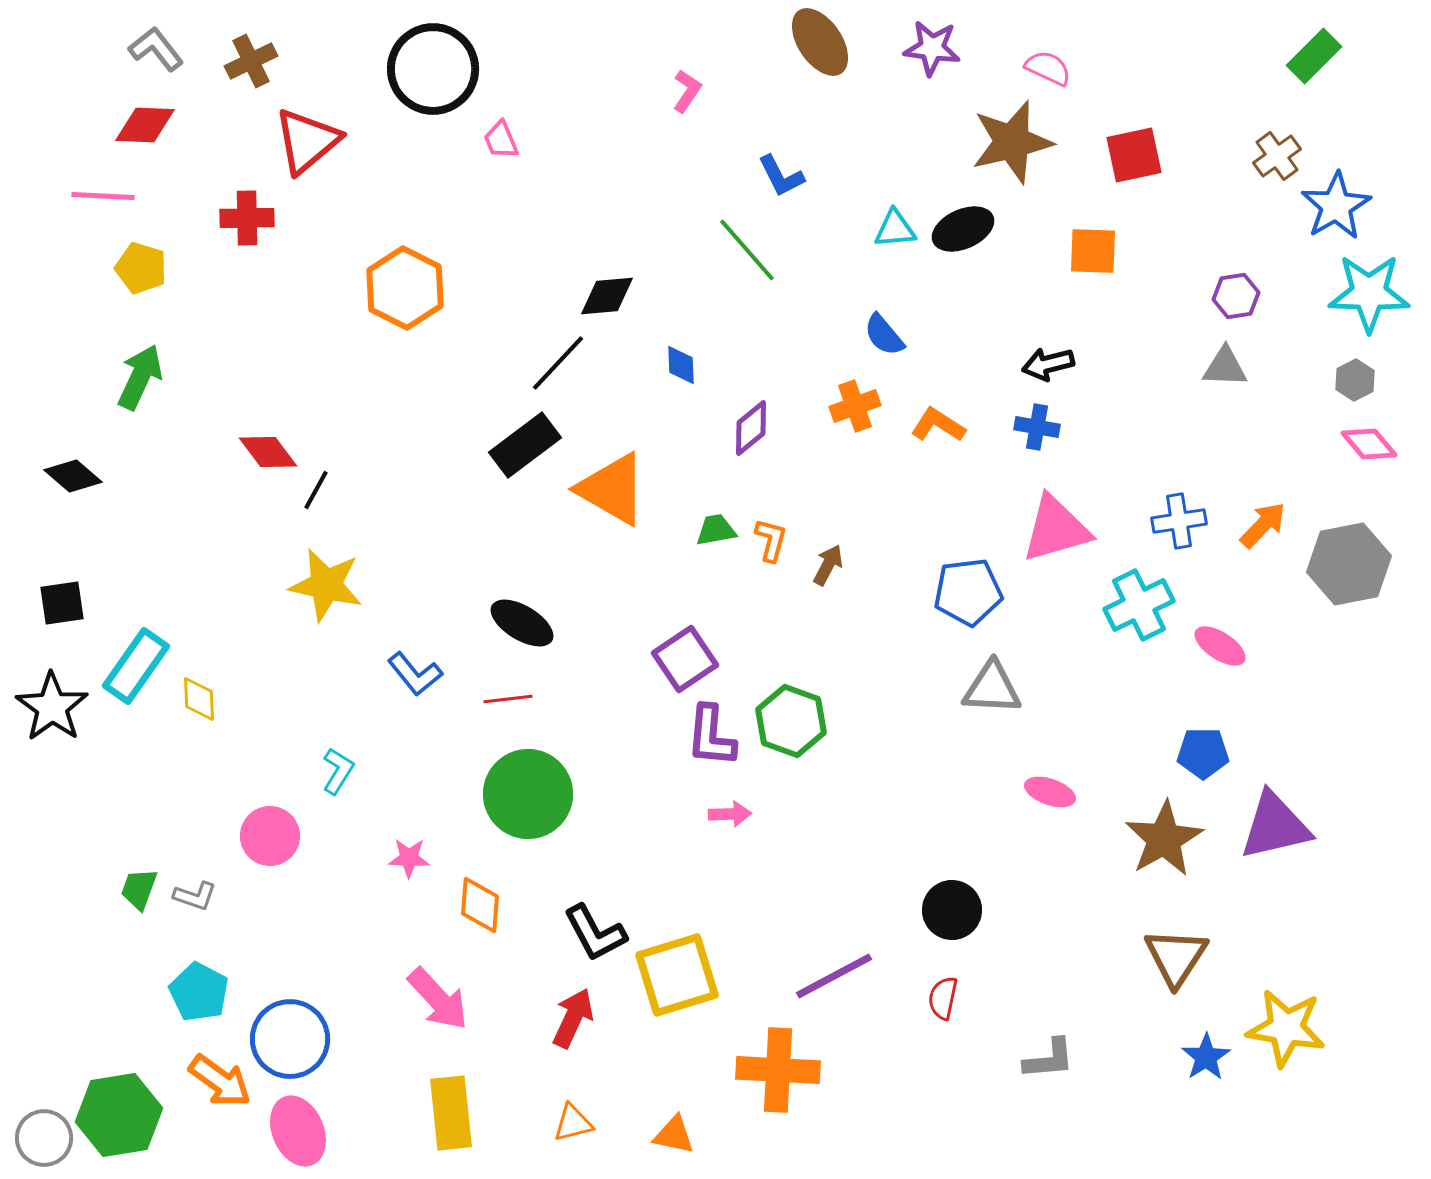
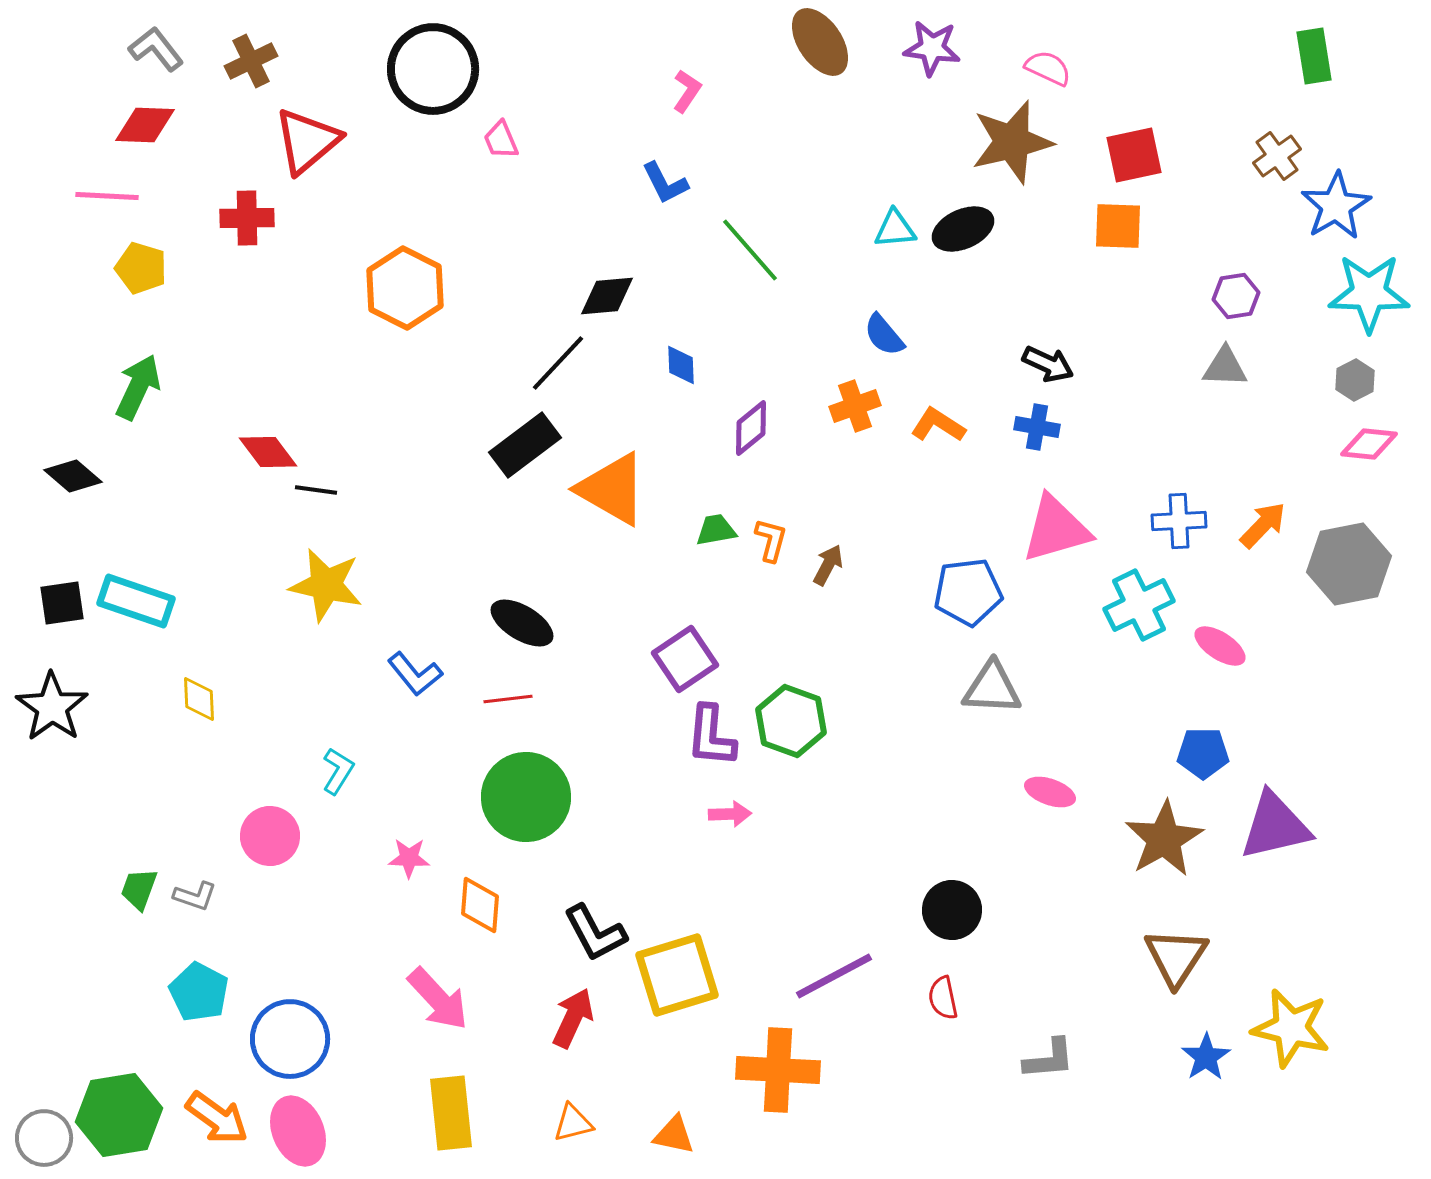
green rectangle at (1314, 56): rotated 54 degrees counterclockwise
blue L-shape at (781, 176): moved 116 px left, 7 px down
pink line at (103, 196): moved 4 px right
green line at (747, 250): moved 3 px right
orange square at (1093, 251): moved 25 px right, 25 px up
black arrow at (1048, 364): rotated 141 degrees counterclockwise
green arrow at (140, 377): moved 2 px left, 10 px down
pink diamond at (1369, 444): rotated 44 degrees counterclockwise
black line at (316, 490): rotated 69 degrees clockwise
blue cross at (1179, 521): rotated 6 degrees clockwise
cyan rectangle at (136, 666): moved 65 px up; rotated 74 degrees clockwise
green circle at (528, 794): moved 2 px left, 3 px down
red semicircle at (943, 998): rotated 24 degrees counterclockwise
yellow star at (1286, 1028): moved 5 px right; rotated 4 degrees clockwise
orange arrow at (220, 1081): moved 3 px left, 37 px down
